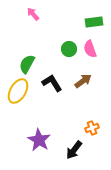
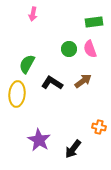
pink arrow: rotated 128 degrees counterclockwise
black L-shape: rotated 25 degrees counterclockwise
yellow ellipse: moved 1 px left, 3 px down; rotated 25 degrees counterclockwise
orange cross: moved 7 px right, 1 px up; rotated 32 degrees clockwise
black arrow: moved 1 px left, 1 px up
